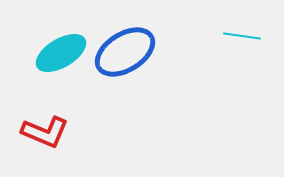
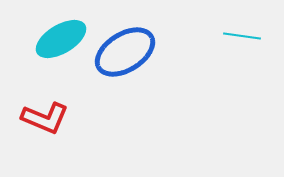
cyan ellipse: moved 14 px up
red L-shape: moved 14 px up
